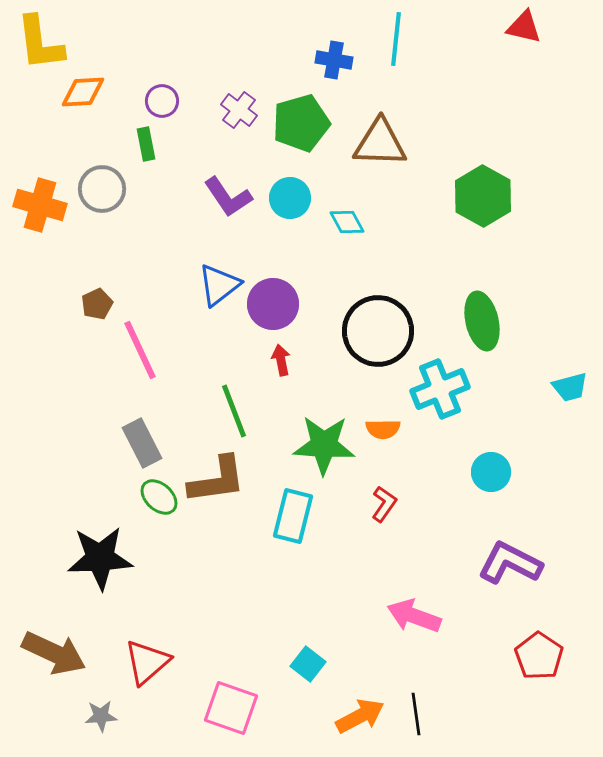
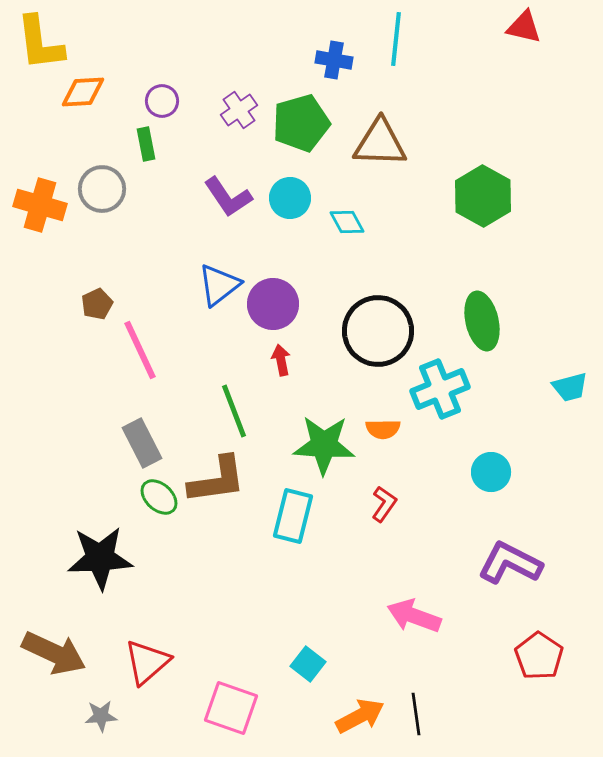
purple cross at (239, 110): rotated 18 degrees clockwise
